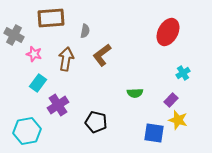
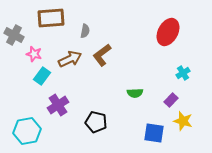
brown arrow: moved 4 px right; rotated 55 degrees clockwise
cyan rectangle: moved 4 px right, 7 px up
yellow star: moved 5 px right, 1 px down
